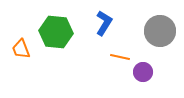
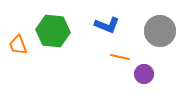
blue L-shape: moved 3 px right, 2 px down; rotated 80 degrees clockwise
green hexagon: moved 3 px left, 1 px up
orange trapezoid: moved 3 px left, 4 px up
purple circle: moved 1 px right, 2 px down
